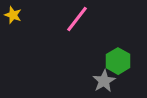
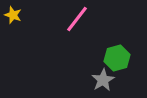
green hexagon: moved 1 px left, 3 px up; rotated 15 degrees clockwise
gray star: moved 1 px left, 1 px up
